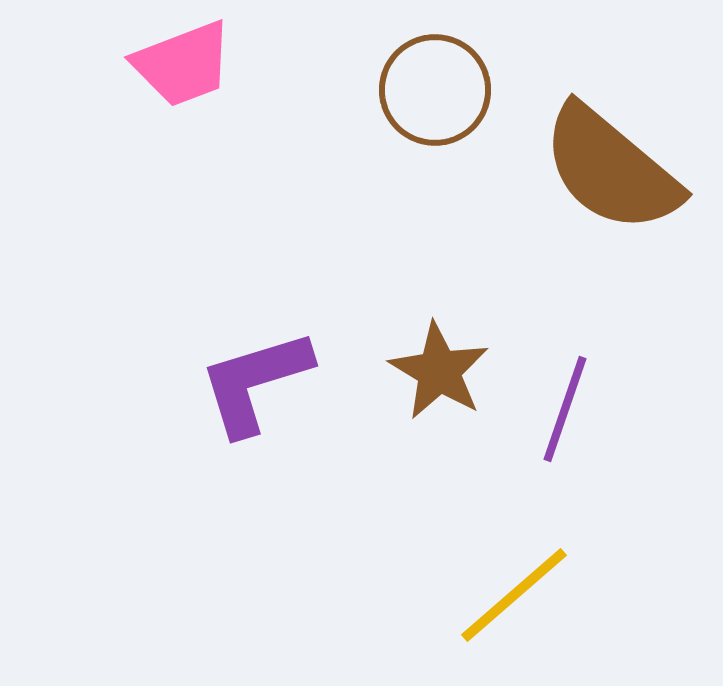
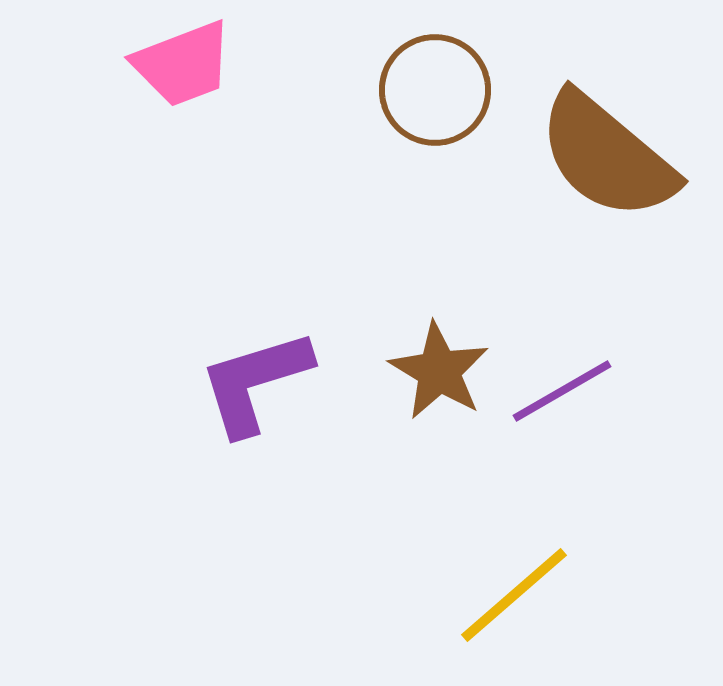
brown semicircle: moved 4 px left, 13 px up
purple line: moved 3 px left, 18 px up; rotated 41 degrees clockwise
